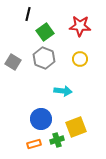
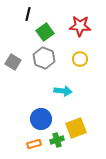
yellow square: moved 1 px down
